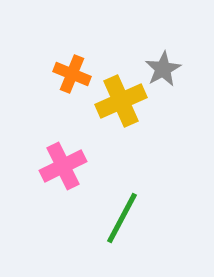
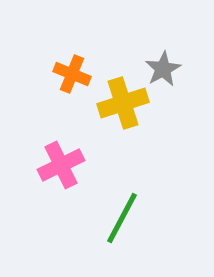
yellow cross: moved 2 px right, 2 px down; rotated 6 degrees clockwise
pink cross: moved 2 px left, 1 px up
